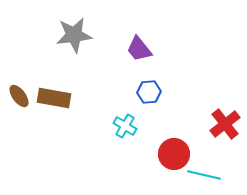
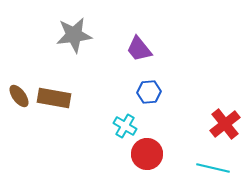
red circle: moved 27 px left
cyan line: moved 9 px right, 7 px up
